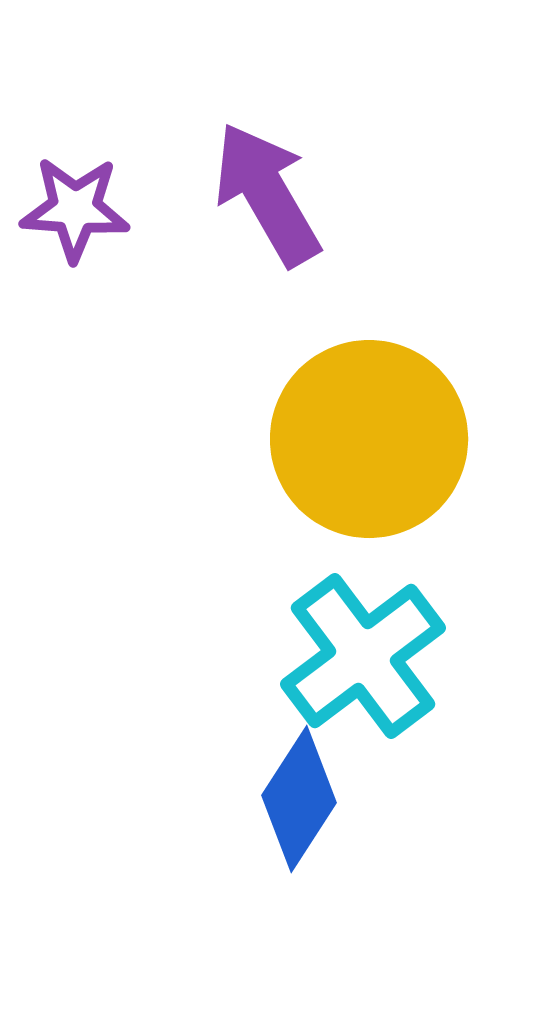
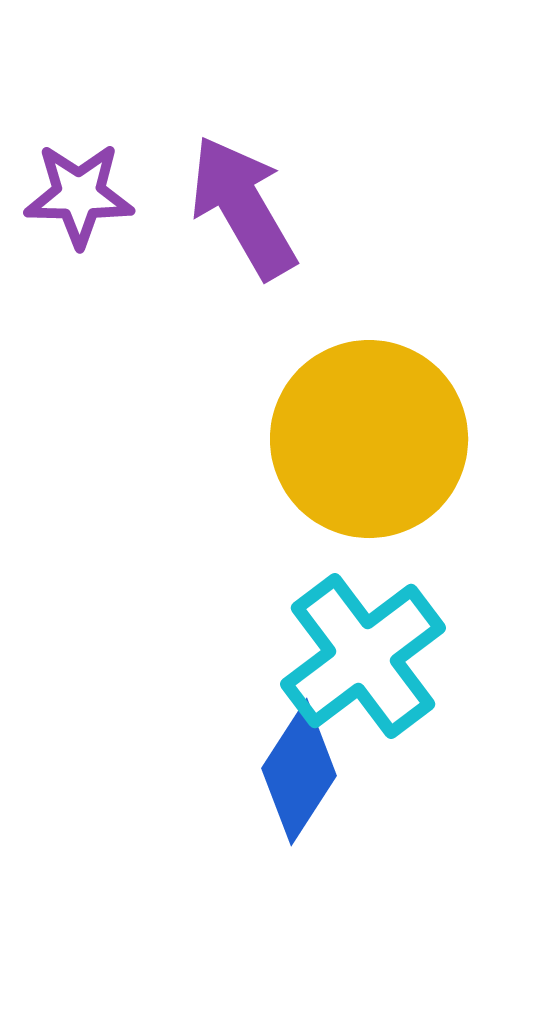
purple arrow: moved 24 px left, 13 px down
purple star: moved 4 px right, 14 px up; rotated 3 degrees counterclockwise
blue diamond: moved 27 px up
